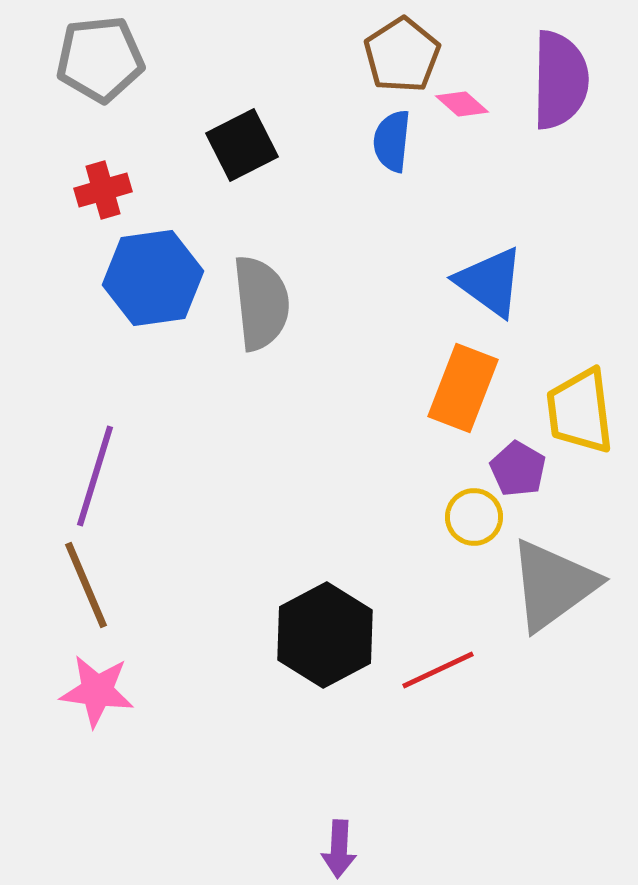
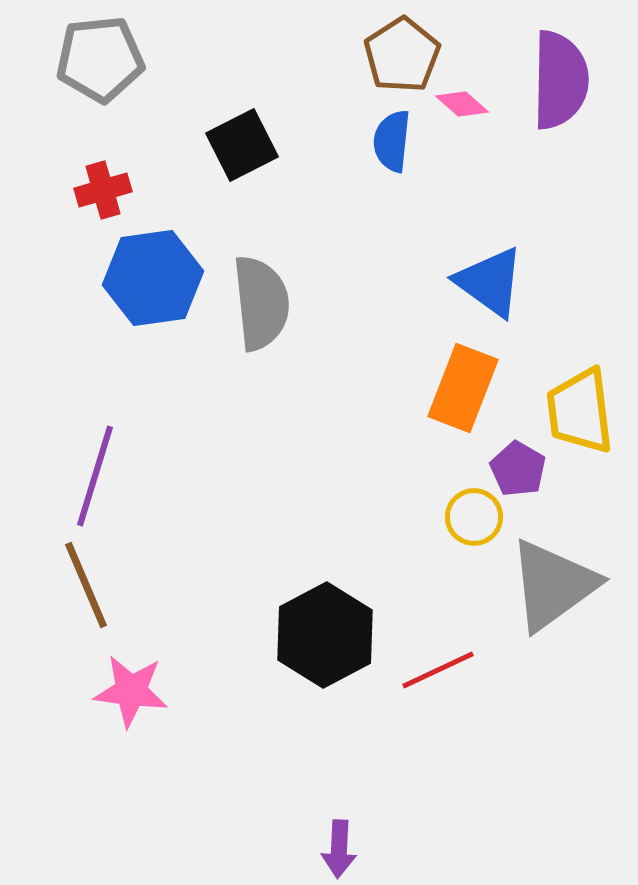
pink star: moved 34 px right
